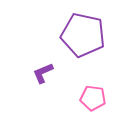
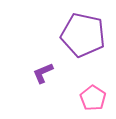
pink pentagon: rotated 25 degrees clockwise
